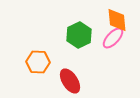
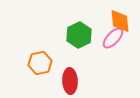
orange diamond: moved 3 px right, 1 px down
orange hexagon: moved 2 px right, 1 px down; rotated 15 degrees counterclockwise
red ellipse: rotated 30 degrees clockwise
